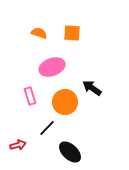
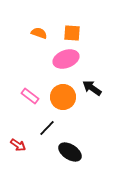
pink ellipse: moved 14 px right, 8 px up
pink rectangle: rotated 36 degrees counterclockwise
orange circle: moved 2 px left, 5 px up
red arrow: rotated 49 degrees clockwise
black ellipse: rotated 10 degrees counterclockwise
